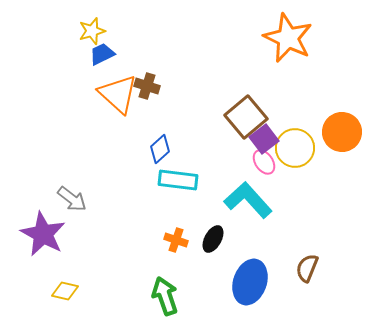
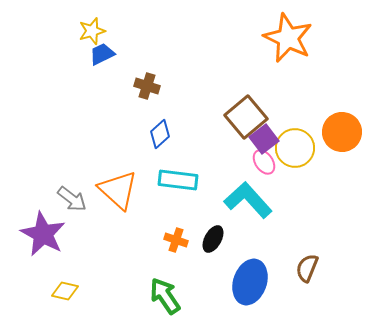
orange triangle: moved 96 px down
blue diamond: moved 15 px up
green arrow: rotated 15 degrees counterclockwise
